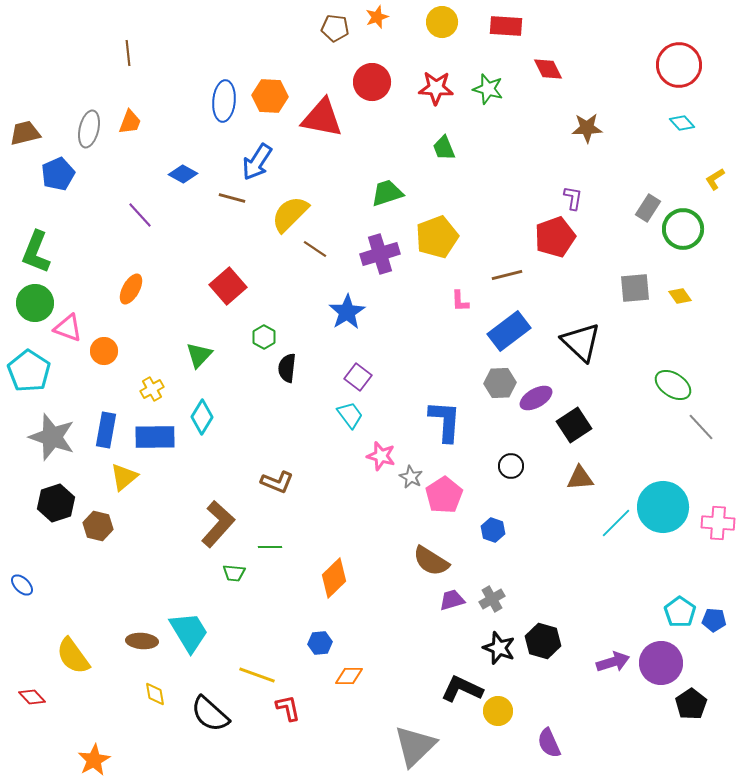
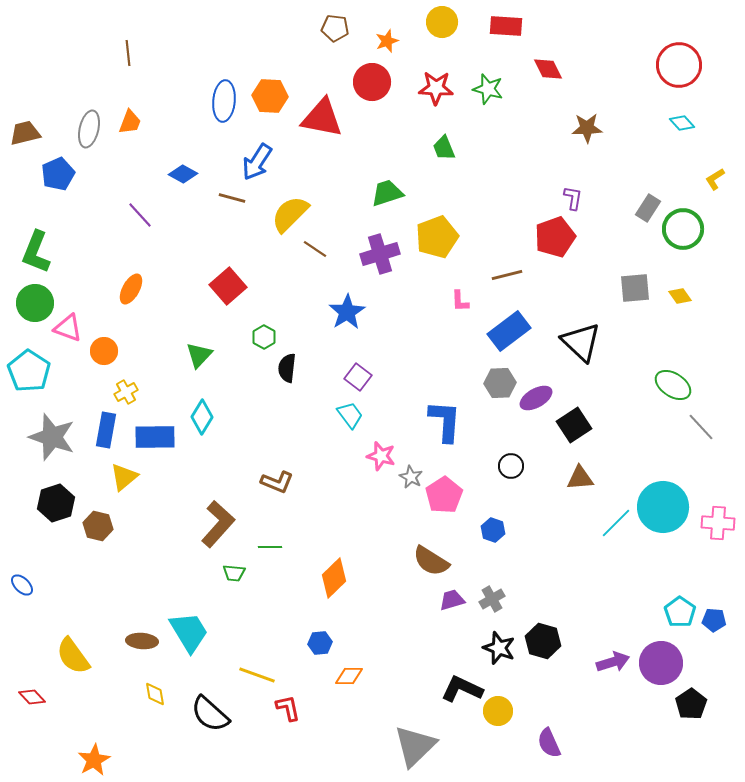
orange star at (377, 17): moved 10 px right, 24 px down
yellow cross at (152, 389): moved 26 px left, 3 px down
